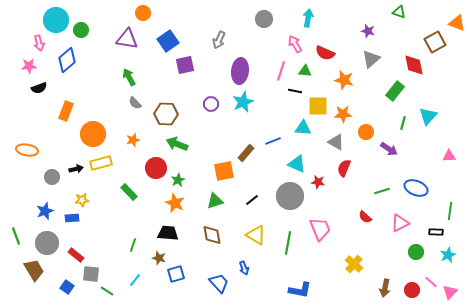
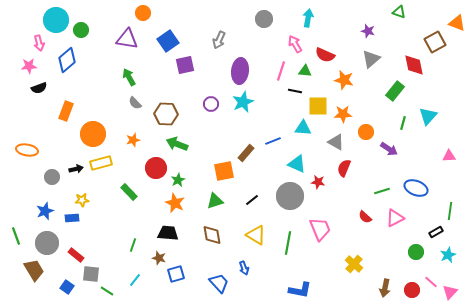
red semicircle at (325, 53): moved 2 px down
pink triangle at (400, 223): moved 5 px left, 5 px up
black rectangle at (436, 232): rotated 32 degrees counterclockwise
